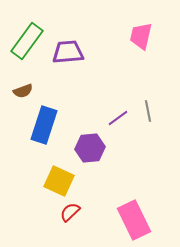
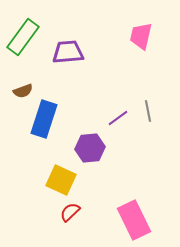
green rectangle: moved 4 px left, 4 px up
blue rectangle: moved 6 px up
yellow square: moved 2 px right, 1 px up
